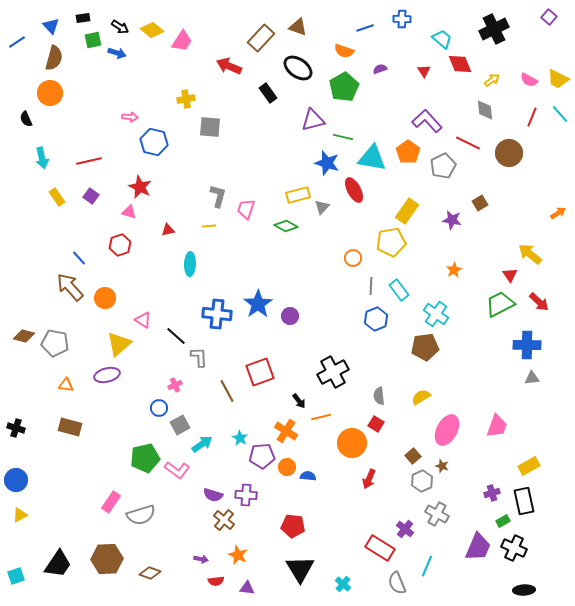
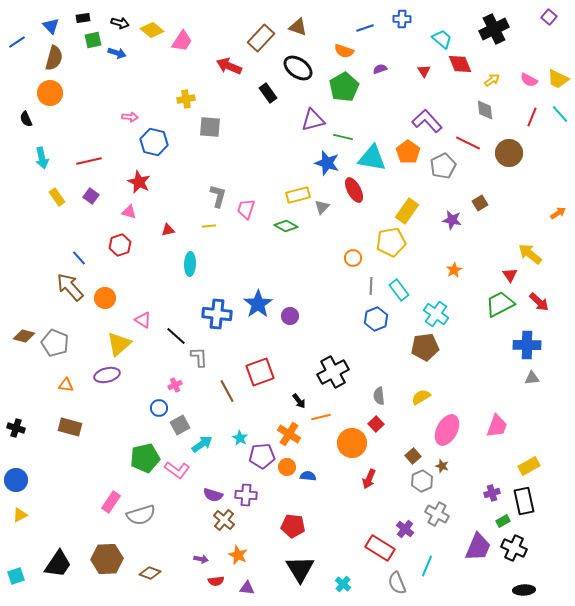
black arrow at (120, 27): moved 4 px up; rotated 18 degrees counterclockwise
red star at (140, 187): moved 1 px left, 5 px up
gray pentagon at (55, 343): rotated 12 degrees clockwise
red square at (376, 424): rotated 14 degrees clockwise
orange cross at (286, 431): moved 3 px right, 3 px down
